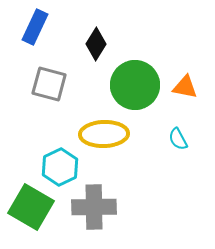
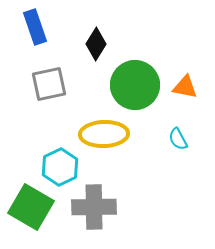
blue rectangle: rotated 44 degrees counterclockwise
gray square: rotated 27 degrees counterclockwise
